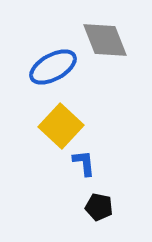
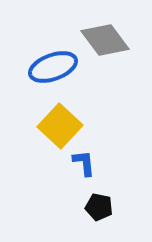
gray diamond: rotated 15 degrees counterclockwise
blue ellipse: rotated 9 degrees clockwise
yellow square: moved 1 px left
